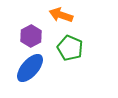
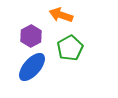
green pentagon: rotated 20 degrees clockwise
blue ellipse: moved 2 px right, 1 px up
